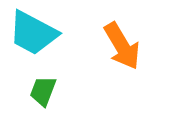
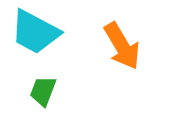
cyan trapezoid: moved 2 px right, 1 px up
